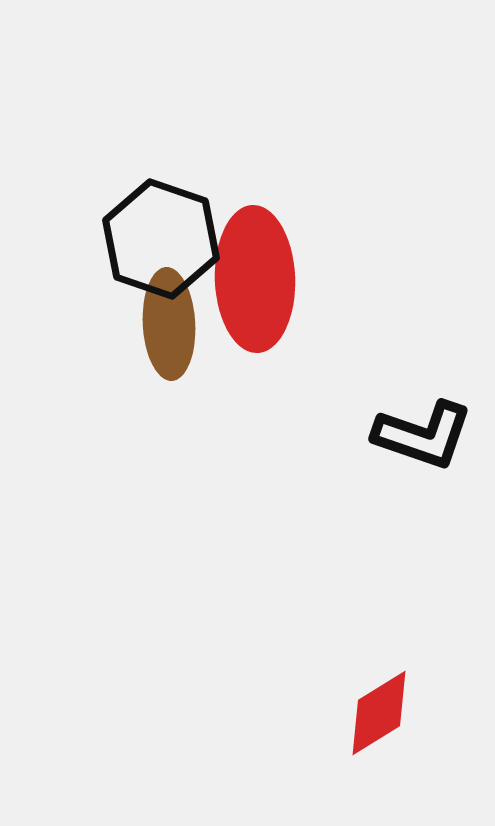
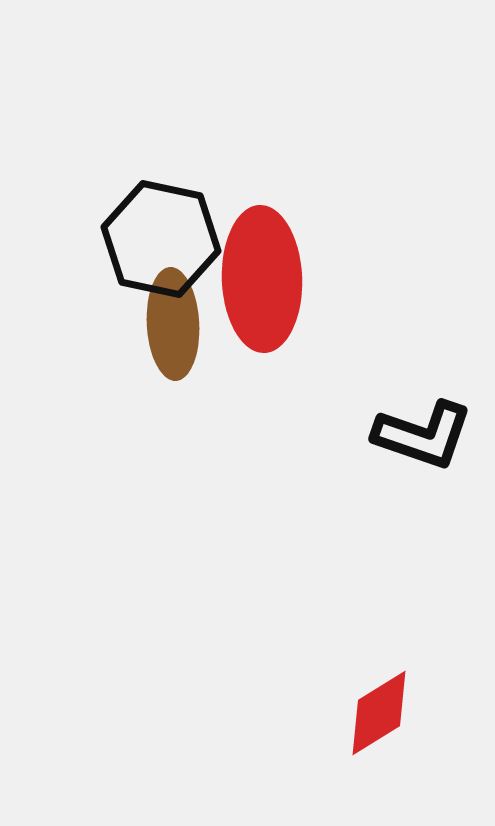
black hexagon: rotated 7 degrees counterclockwise
red ellipse: moved 7 px right
brown ellipse: moved 4 px right
